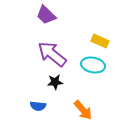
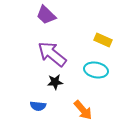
yellow rectangle: moved 3 px right, 1 px up
cyan ellipse: moved 3 px right, 5 px down
